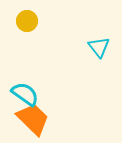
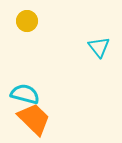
cyan semicircle: rotated 20 degrees counterclockwise
orange trapezoid: moved 1 px right
